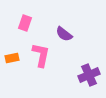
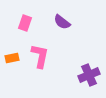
purple semicircle: moved 2 px left, 12 px up
pink L-shape: moved 1 px left, 1 px down
